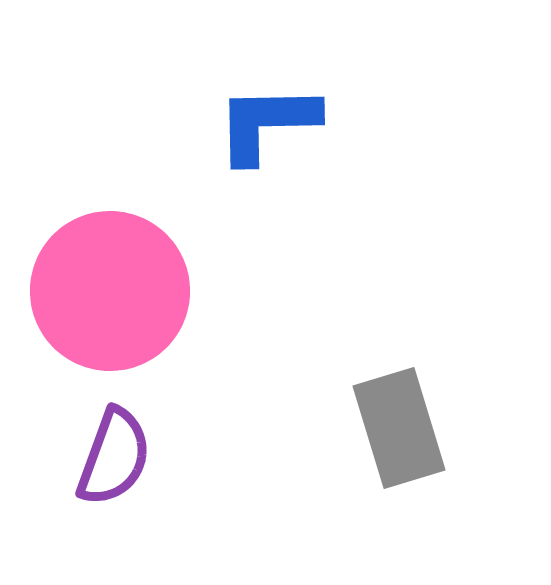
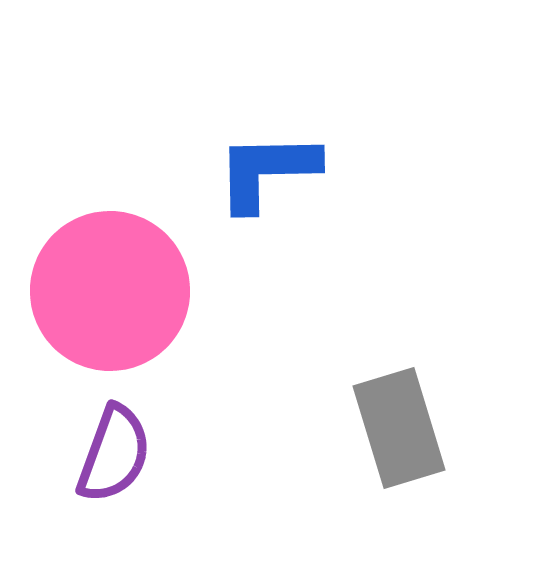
blue L-shape: moved 48 px down
purple semicircle: moved 3 px up
